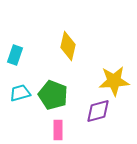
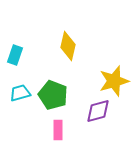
yellow star: rotated 12 degrees counterclockwise
